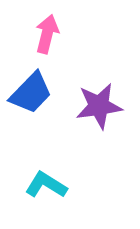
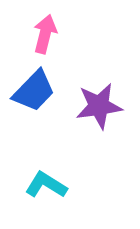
pink arrow: moved 2 px left
blue trapezoid: moved 3 px right, 2 px up
